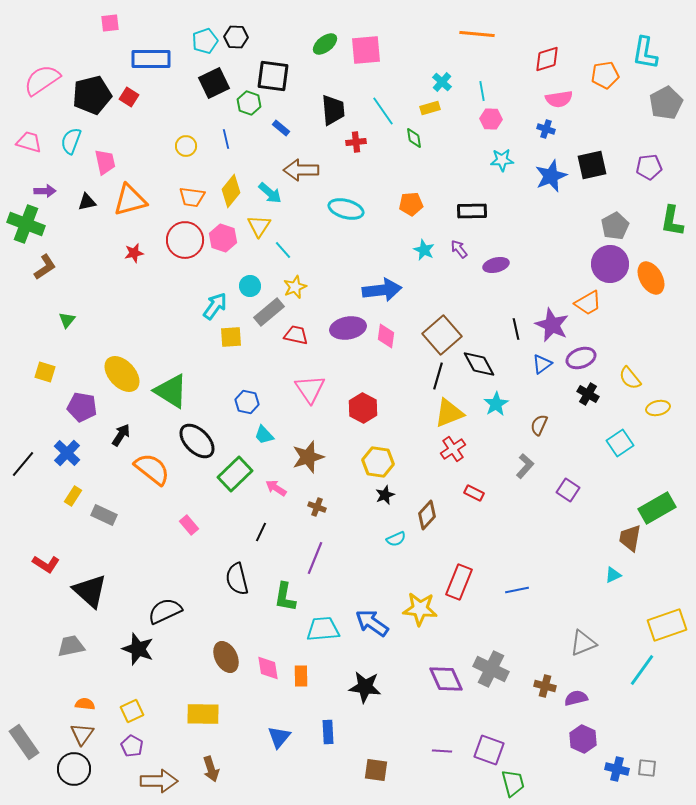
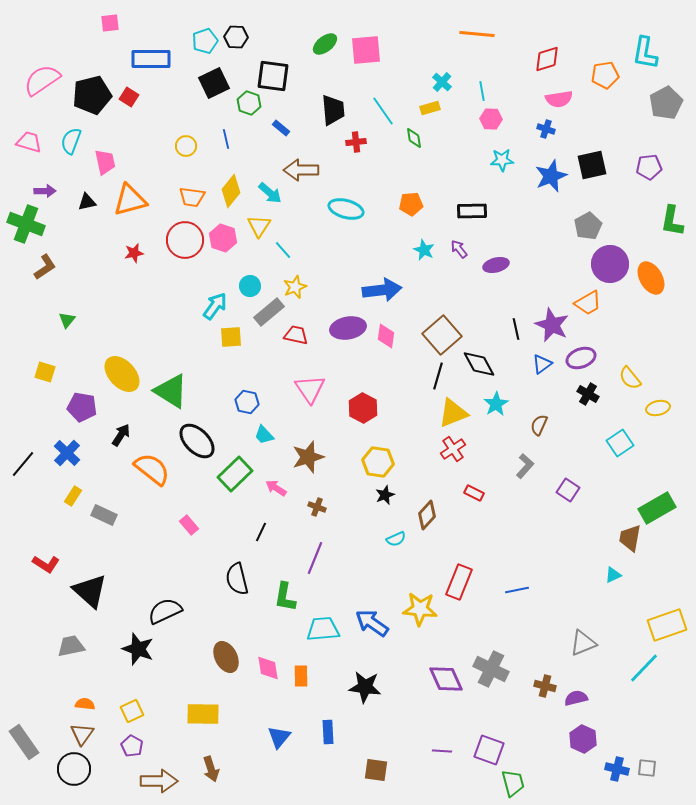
gray pentagon at (615, 226): moved 27 px left
yellow triangle at (449, 413): moved 4 px right
cyan line at (642, 670): moved 2 px right, 2 px up; rotated 8 degrees clockwise
